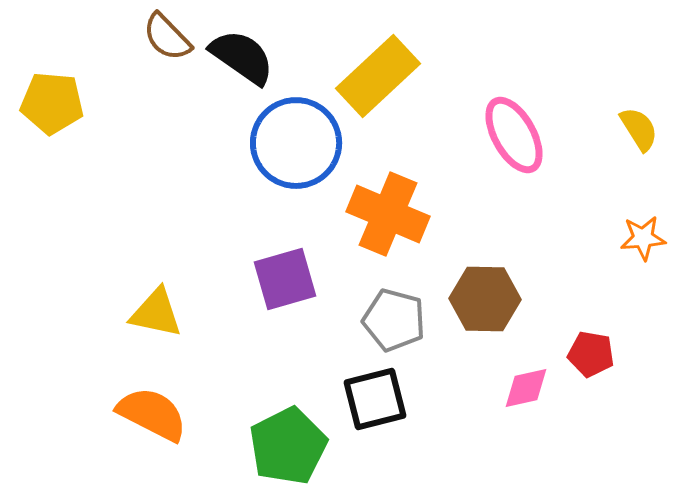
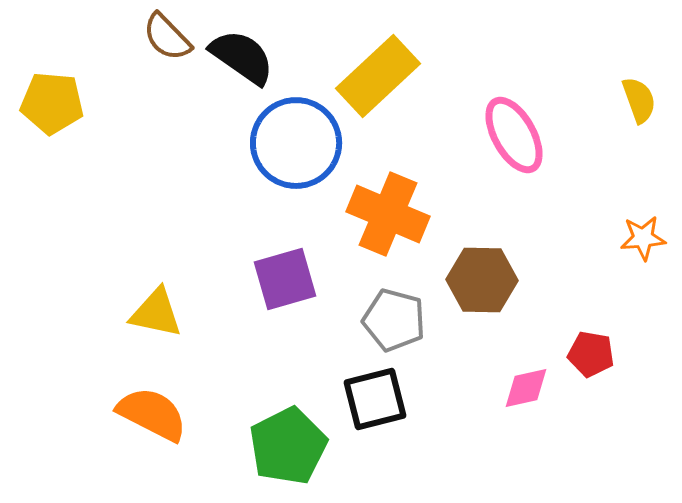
yellow semicircle: moved 29 px up; rotated 12 degrees clockwise
brown hexagon: moved 3 px left, 19 px up
